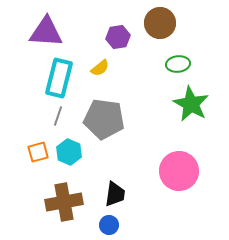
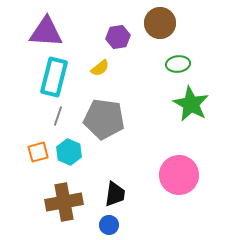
cyan rectangle: moved 5 px left, 1 px up
pink circle: moved 4 px down
